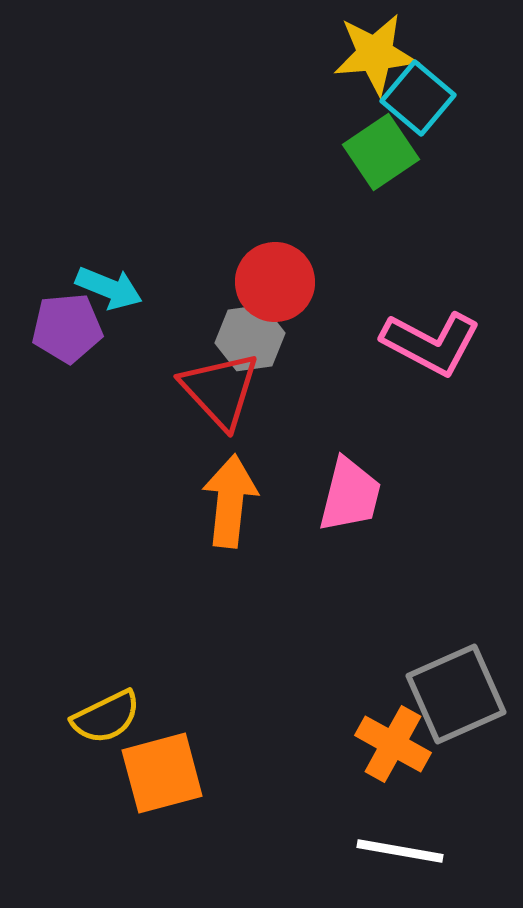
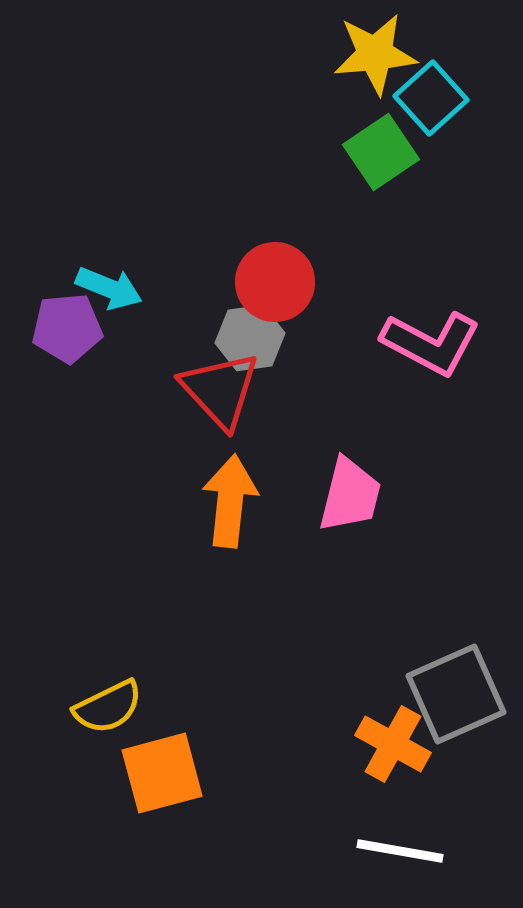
cyan square: moved 13 px right; rotated 8 degrees clockwise
yellow semicircle: moved 2 px right, 10 px up
